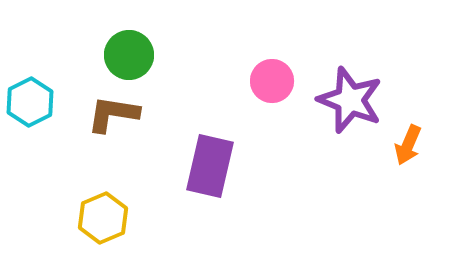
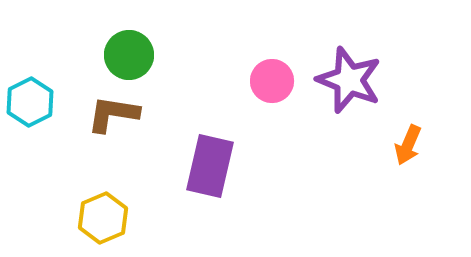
purple star: moved 1 px left, 20 px up
